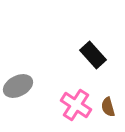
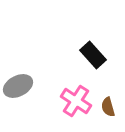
pink cross: moved 4 px up
